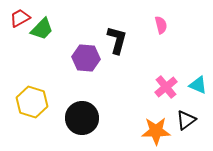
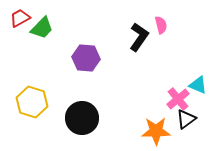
green trapezoid: moved 1 px up
black L-shape: moved 22 px right, 3 px up; rotated 20 degrees clockwise
pink cross: moved 12 px right, 12 px down
black triangle: moved 1 px up
